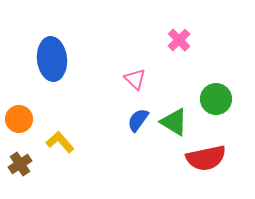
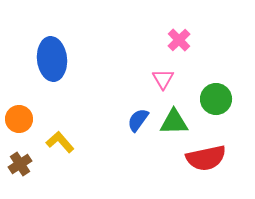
pink triangle: moved 28 px right; rotated 15 degrees clockwise
green triangle: rotated 32 degrees counterclockwise
